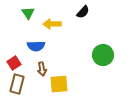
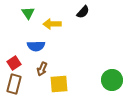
green circle: moved 9 px right, 25 px down
brown arrow: rotated 32 degrees clockwise
brown rectangle: moved 3 px left
